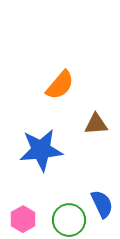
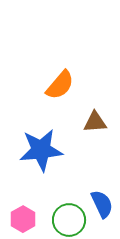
brown triangle: moved 1 px left, 2 px up
